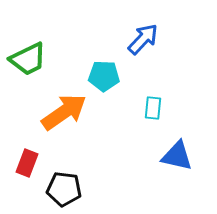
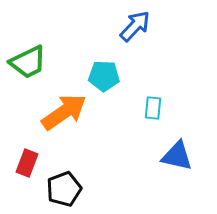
blue arrow: moved 8 px left, 13 px up
green trapezoid: moved 3 px down
black pentagon: rotated 28 degrees counterclockwise
